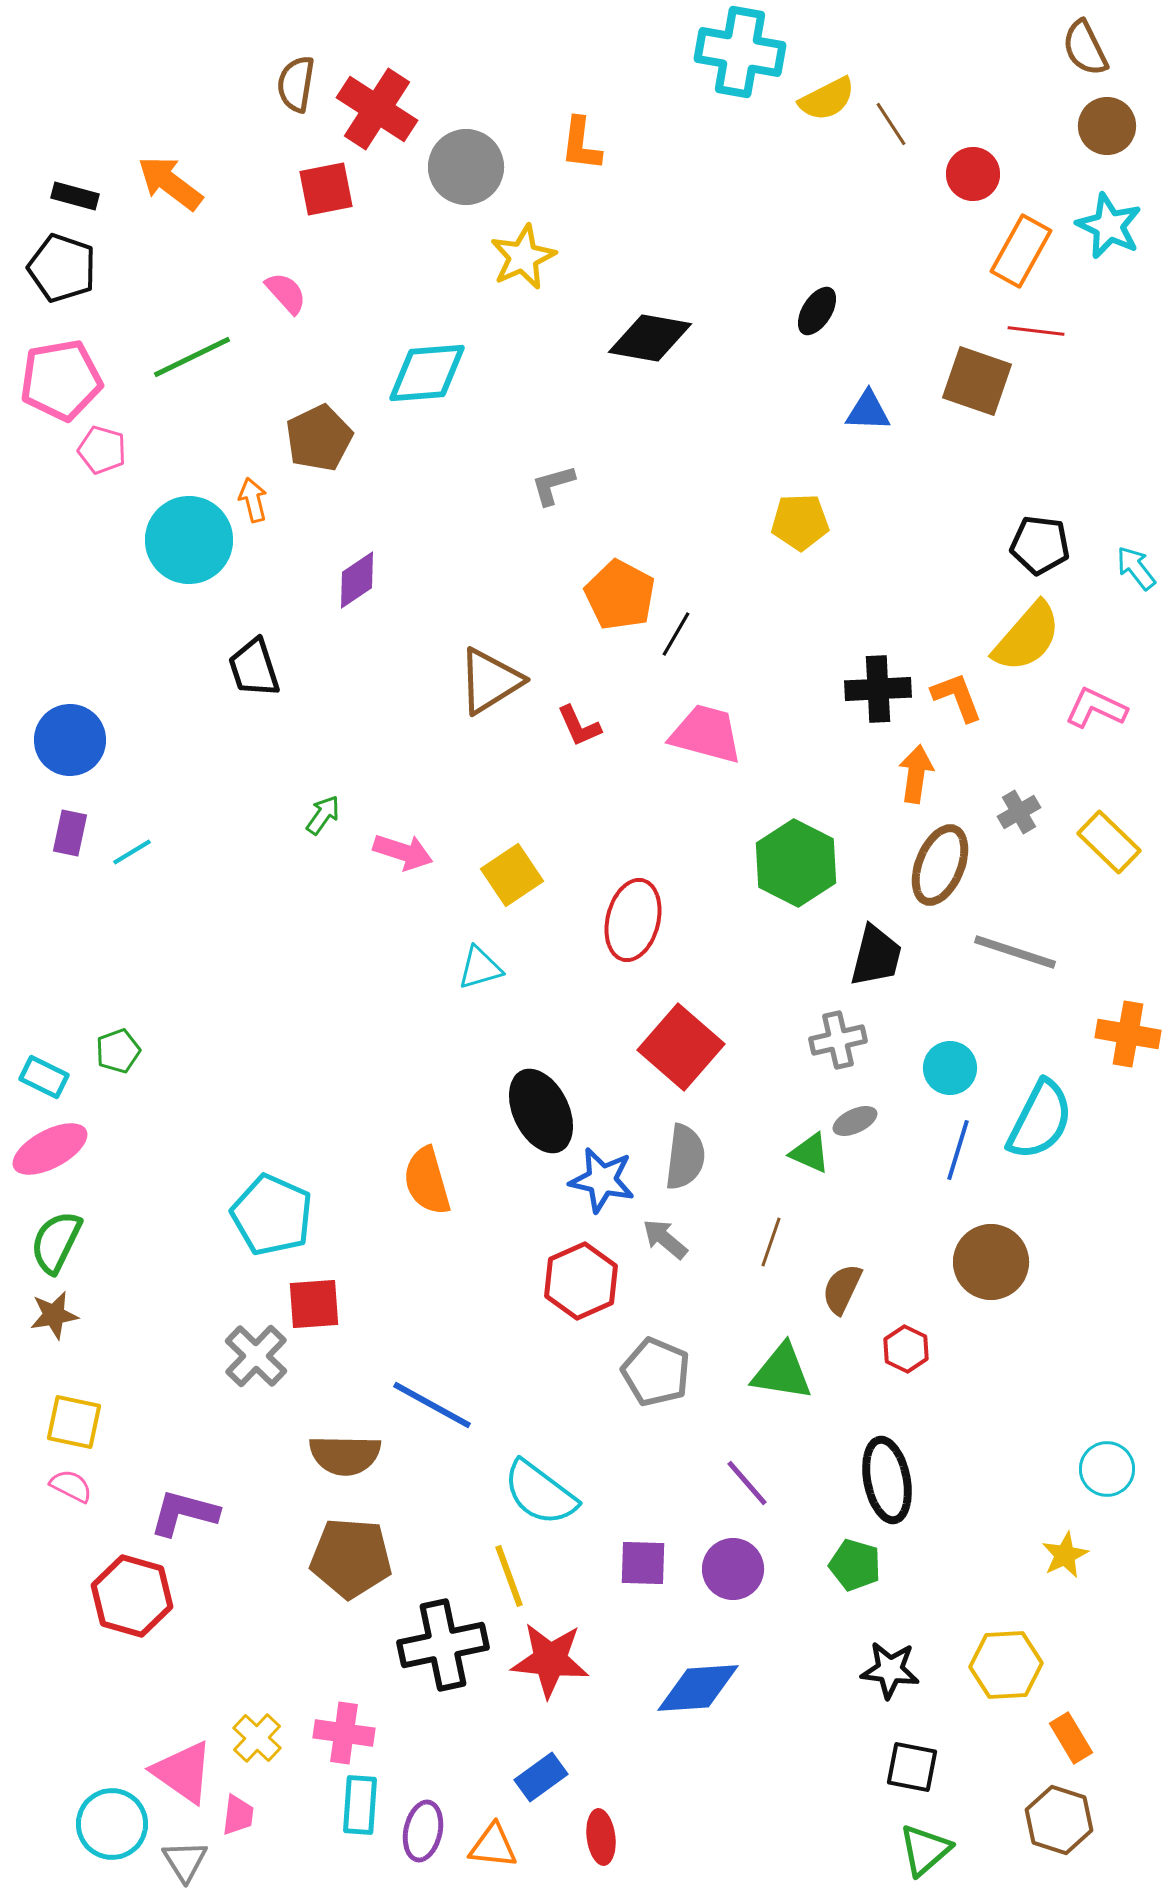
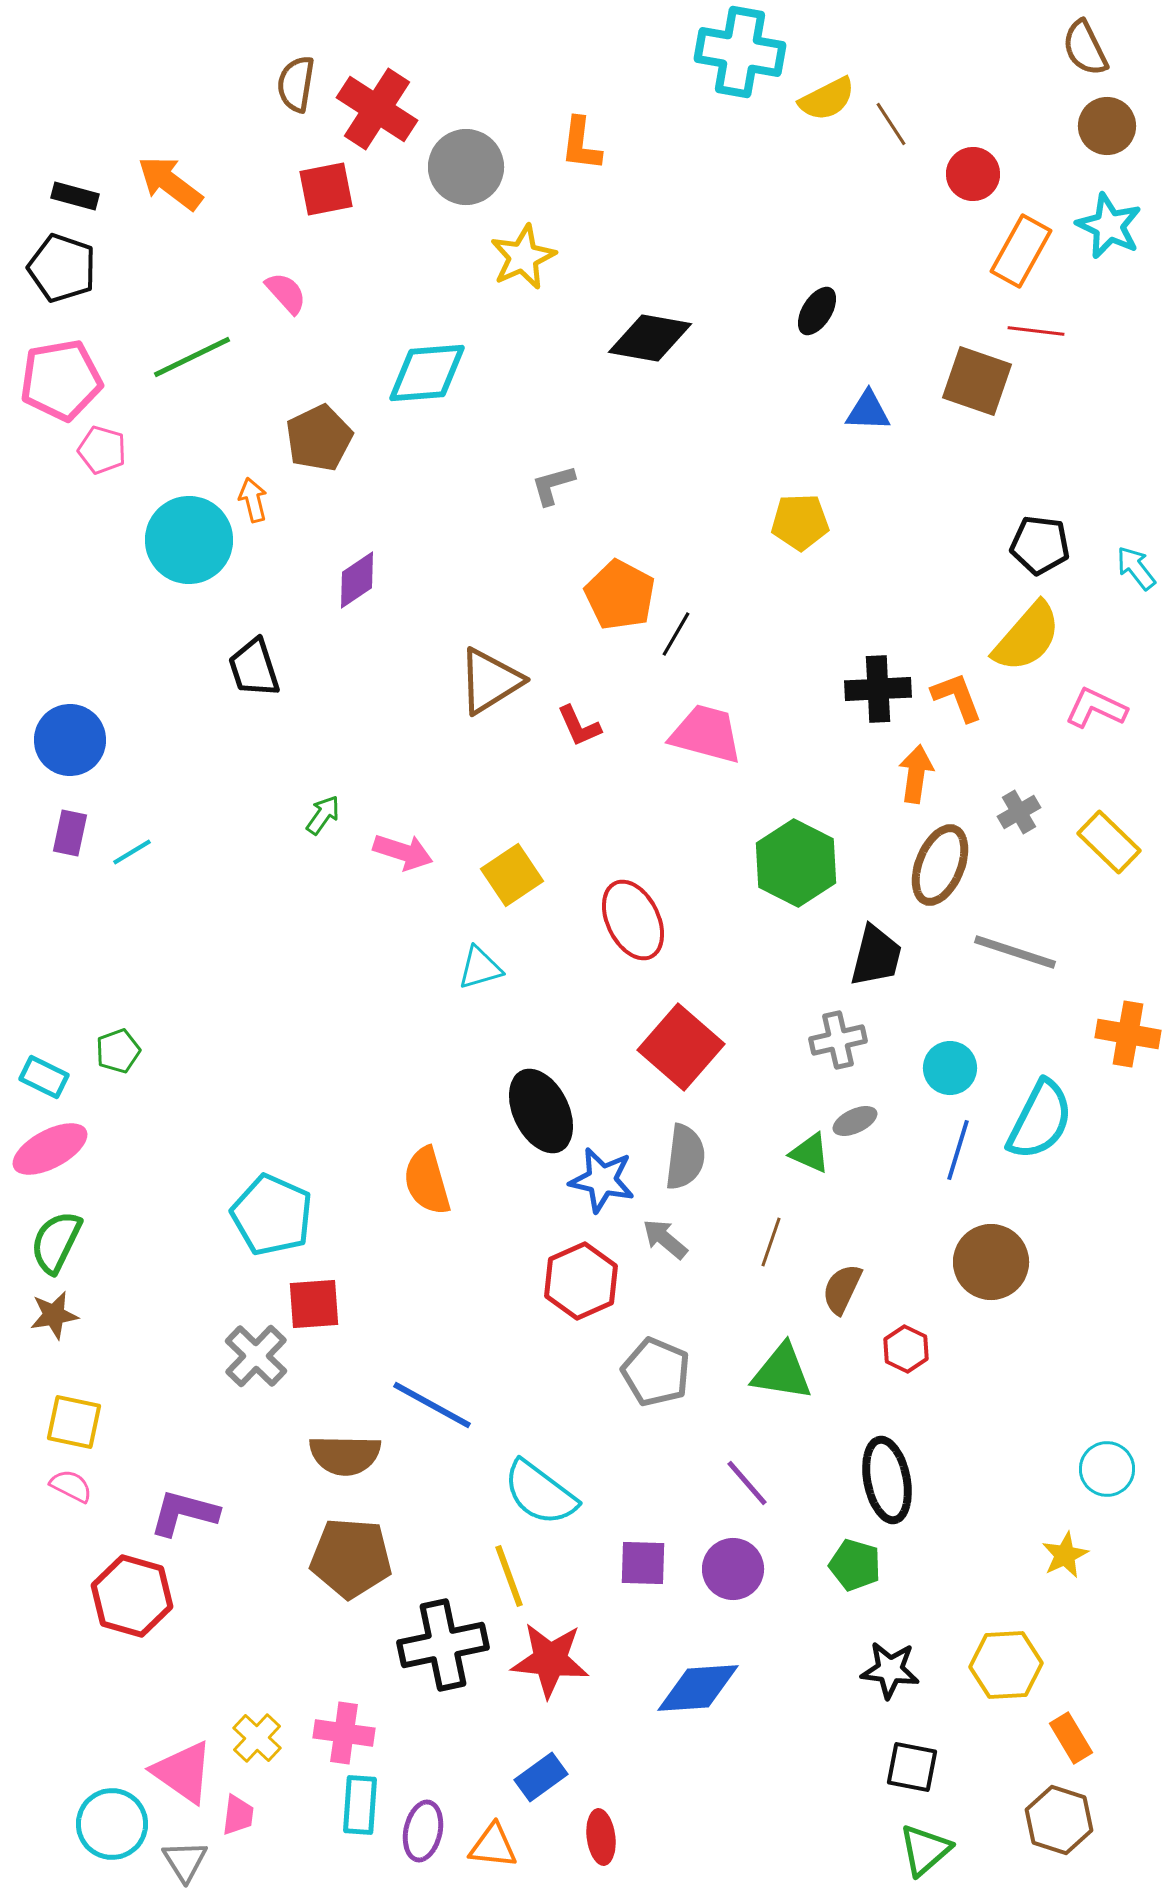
red ellipse at (633, 920): rotated 40 degrees counterclockwise
